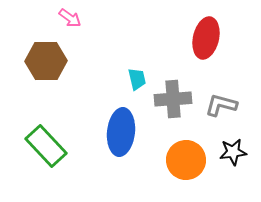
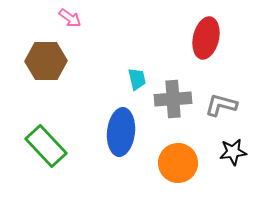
orange circle: moved 8 px left, 3 px down
